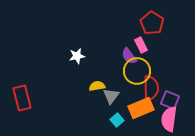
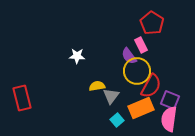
white star: rotated 14 degrees clockwise
red semicircle: moved 2 px up; rotated 30 degrees clockwise
